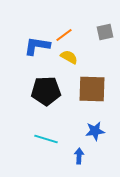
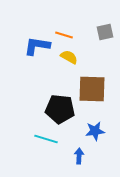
orange line: rotated 54 degrees clockwise
black pentagon: moved 14 px right, 18 px down; rotated 8 degrees clockwise
